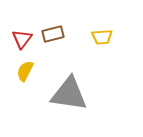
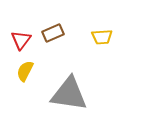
brown rectangle: moved 1 px up; rotated 10 degrees counterclockwise
red triangle: moved 1 px left, 1 px down
